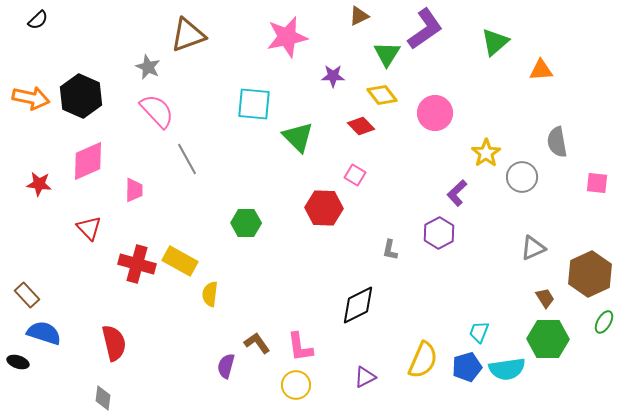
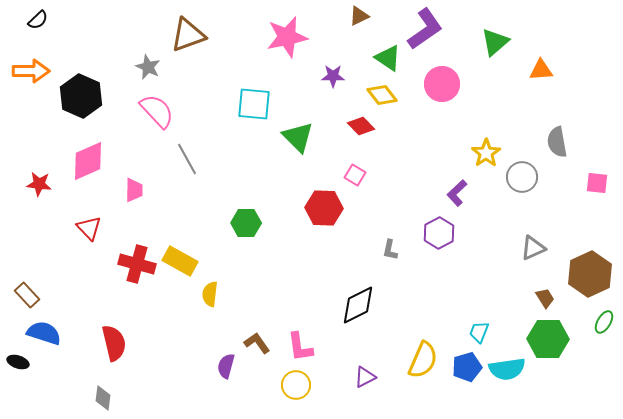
green triangle at (387, 54): moved 1 px right, 4 px down; rotated 28 degrees counterclockwise
orange arrow at (31, 98): moved 27 px up; rotated 12 degrees counterclockwise
pink circle at (435, 113): moved 7 px right, 29 px up
